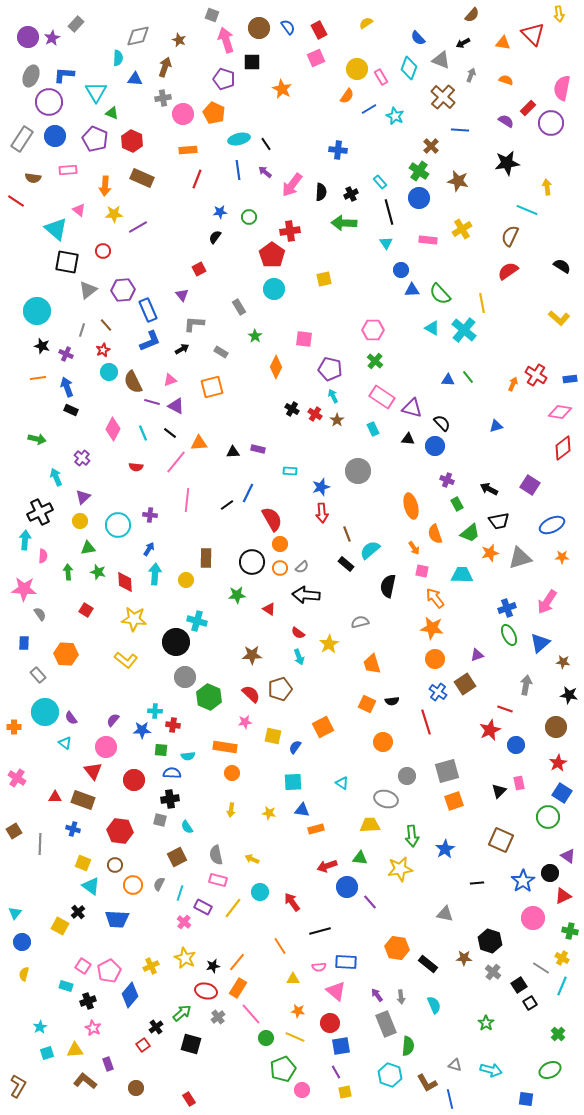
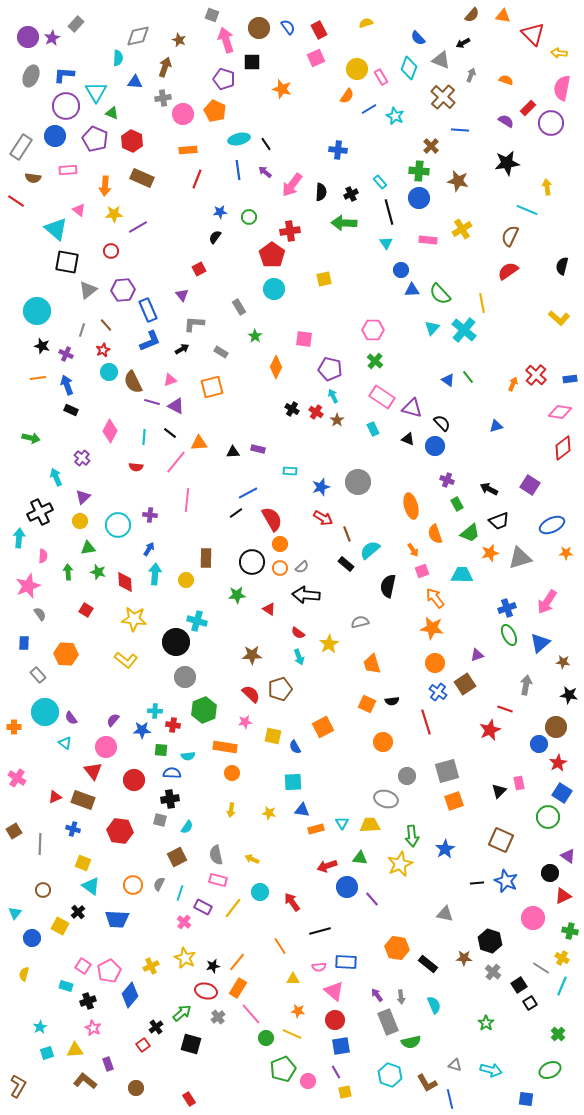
yellow arrow at (559, 14): moved 39 px down; rotated 105 degrees clockwise
yellow semicircle at (366, 23): rotated 16 degrees clockwise
orange triangle at (503, 43): moved 27 px up
blue triangle at (135, 79): moved 3 px down
orange star at (282, 89): rotated 12 degrees counterclockwise
purple circle at (49, 102): moved 17 px right, 4 px down
orange pentagon at (214, 113): moved 1 px right, 2 px up
gray rectangle at (22, 139): moved 1 px left, 8 px down
green cross at (419, 171): rotated 30 degrees counterclockwise
red circle at (103, 251): moved 8 px right
black semicircle at (562, 266): rotated 108 degrees counterclockwise
cyan triangle at (432, 328): rotated 42 degrees clockwise
red cross at (536, 375): rotated 10 degrees clockwise
blue triangle at (448, 380): rotated 32 degrees clockwise
blue arrow at (67, 387): moved 2 px up
red cross at (315, 414): moved 1 px right, 2 px up
pink diamond at (113, 429): moved 3 px left, 2 px down
cyan line at (143, 433): moved 1 px right, 4 px down; rotated 28 degrees clockwise
green arrow at (37, 439): moved 6 px left, 1 px up
black triangle at (408, 439): rotated 16 degrees clockwise
gray circle at (358, 471): moved 11 px down
blue line at (248, 493): rotated 36 degrees clockwise
black line at (227, 505): moved 9 px right, 8 px down
red arrow at (322, 513): moved 1 px right, 5 px down; rotated 54 degrees counterclockwise
black trapezoid at (499, 521): rotated 10 degrees counterclockwise
cyan arrow at (25, 540): moved 6 px left, 2 px up
orange arrow at (414, 548): moved 1 px left, 2 px down
orange star at (562, 557): moved 4 px right, 4 px up
pink square at (422, 571): rotated 32 degrees counterclockwise
pink star at (24, 589): moved 4 px right, 3 px up; rotated 25 degrees counterclockwise
orange circle at (435, 659): moved 4 px down
green hexagon at (209, 697): moved 5 px left, 13 px down; rotated 15 degrees clockwise
blue circle at (516, 745): moved 23 px right, 1 px up
blue semicircle at (295, 747): rotated 64 degrees counterclockwise
cyan triangle at (342, 783): moved 40 px down; rotated 24 degrees clockwise
red triangle at (55, 797): rotated 24 degrees counterclockwise
cyan semicircle at (187, 827): rotated 112 degrees counterclockwise
brown circle at (115, 865): moved 72 px left, 25 px down
yellow star at (400, 869): moved 5 px up; rotated 15 degrees counterclockwise
blue star at (523, 881): moved 17 px left; rotated 15 degrees counterclockwise
purple line at (370, 902): moved 2 px right, 3 px up
blue circle at (22, 942): moved 10 px right, 4 px up
pink triangle at (336, 991): moved 2 px left
red circle at (330, 1023): moved 5 px right, 3 px up
gray rectangle at (386, 1024): moved 2 px right, 2 px up
yellow line at (295, 1037): moved 3 px left, 3 px up
green semicircle at (408, 1046): moved 3 px right, 4 px up; rotated 72 degrees clockwise
pink circle at (302, 1090): moved 6 px right, 9 px up
